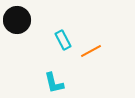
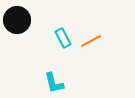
cyan rectangle: moved 2 px up
orange line: moved 10 px up
